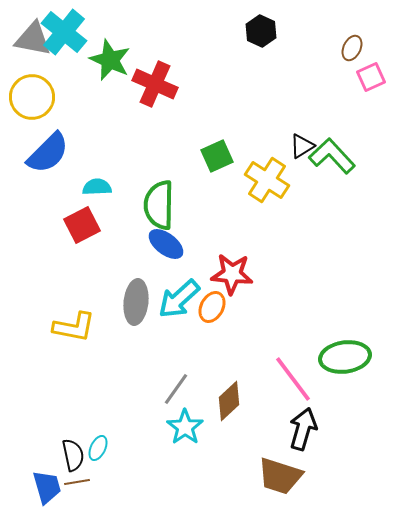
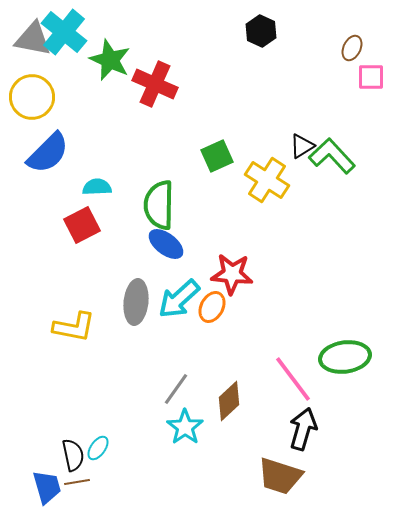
pink square: rotated 24 degrees clockwise
cyan ellipse: rotated 10 degrees clockwise
